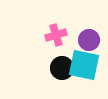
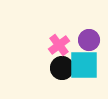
pink cross: moved 3 px right, 10 px down; rotated 20 degrees counterclockwise
cyan square: rotated 12 degrees counterclockwise
